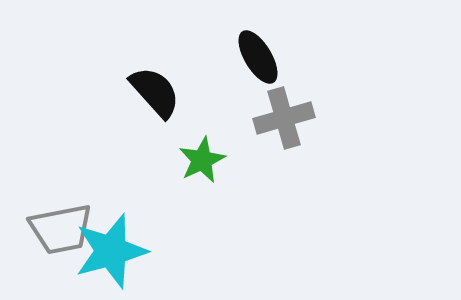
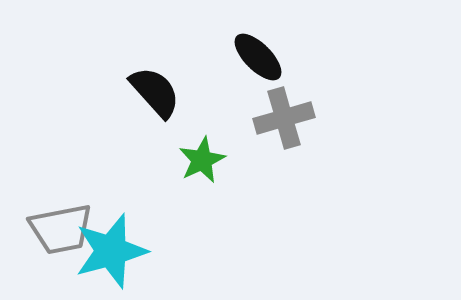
black ellipse: rotated 14 degrees counterclockwise
